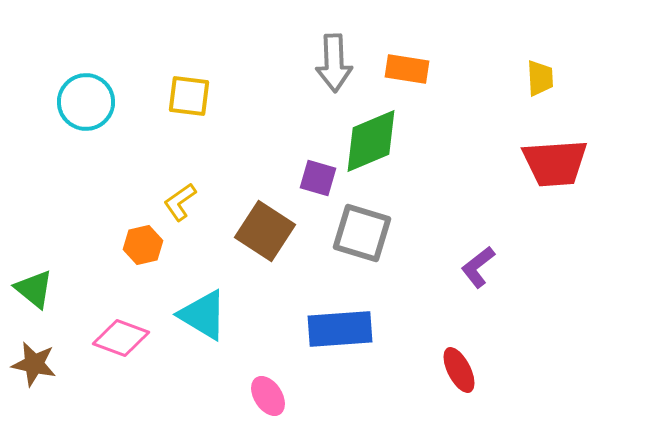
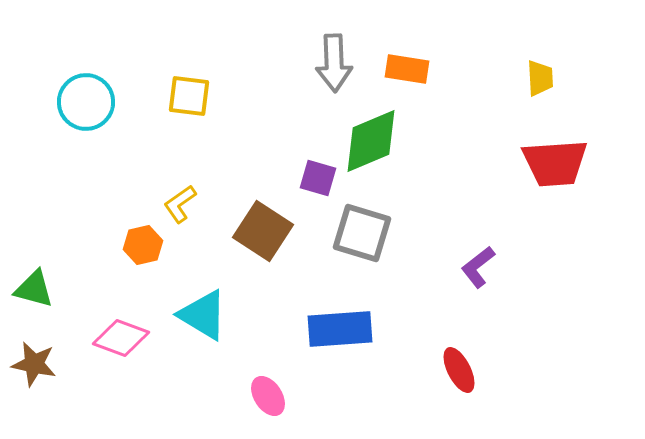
yellow L-shape: moved 2 px down
brown square: moved 2 px left
green triangle: rotated 24 degrees counterclockwise
